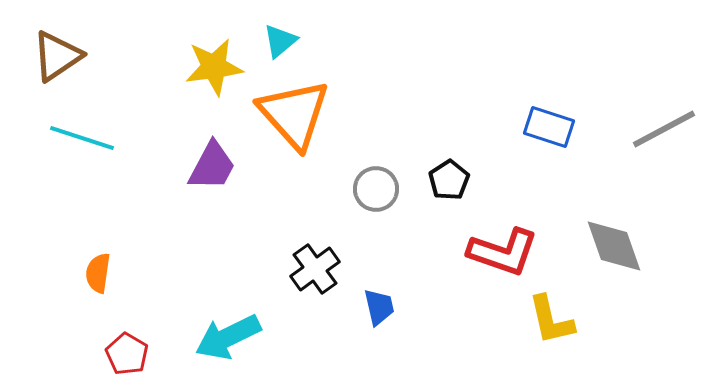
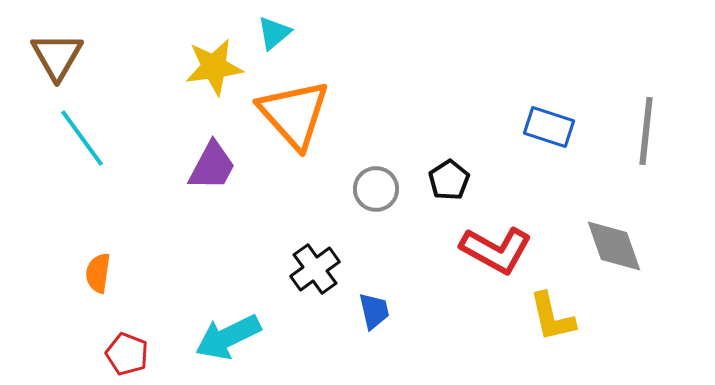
cyan triangle: moved 6 px left, 8 px up
brown triangle: rotated 26 degrees counterclockwise
gray line: moved 18 px left, 2 px down; rotated 56 degrees counterclockwise
cyan line: rotated 36 degrees clockwise
red L-shape: moved 7 px left, 2 px up; rotated 10 degrees clockwise
blue trapezoid: moved 5 px left, 4 px down
yellow L-shape: moved 1 px right, 3 px up
red pentagon: rotated 9 degrees counterclockwise
